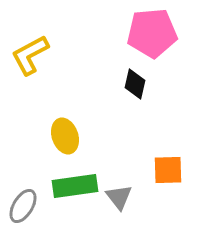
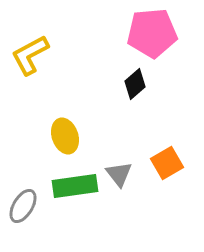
black diamond: rotated 36 degrees clockwise
orange square: moved 1 px left, 7 px up; rotated 28 degrees counterclockwise
gray triangle: moved 23 px up
